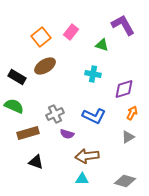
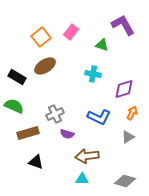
blue L-shape: moved 5 px right, 1 px down
